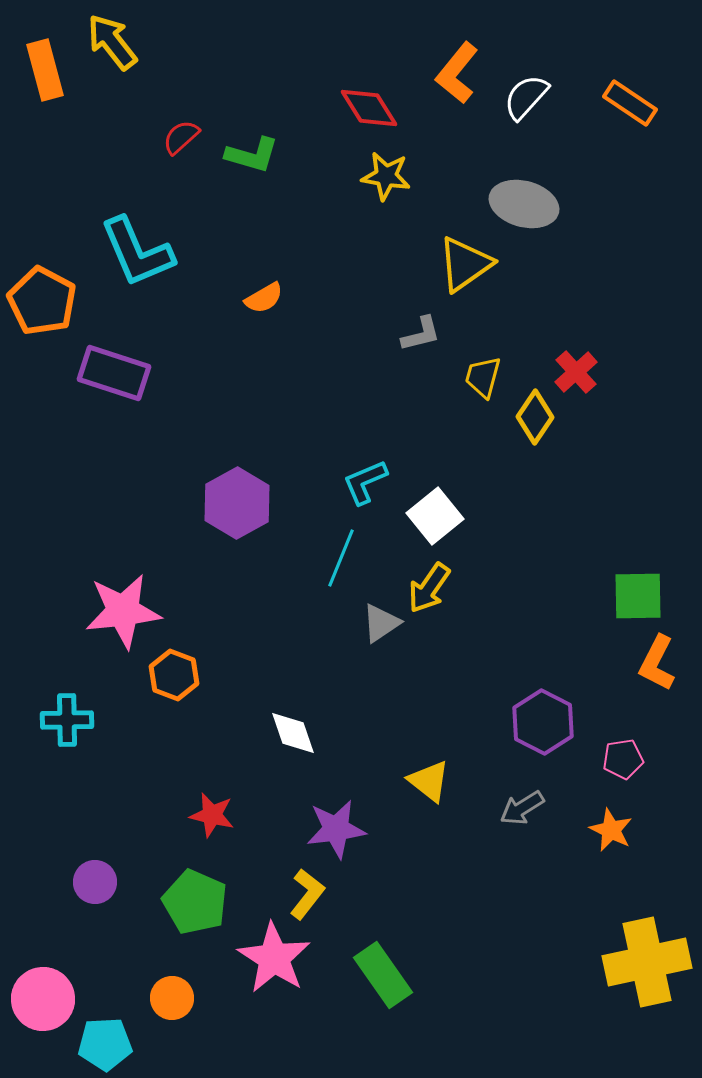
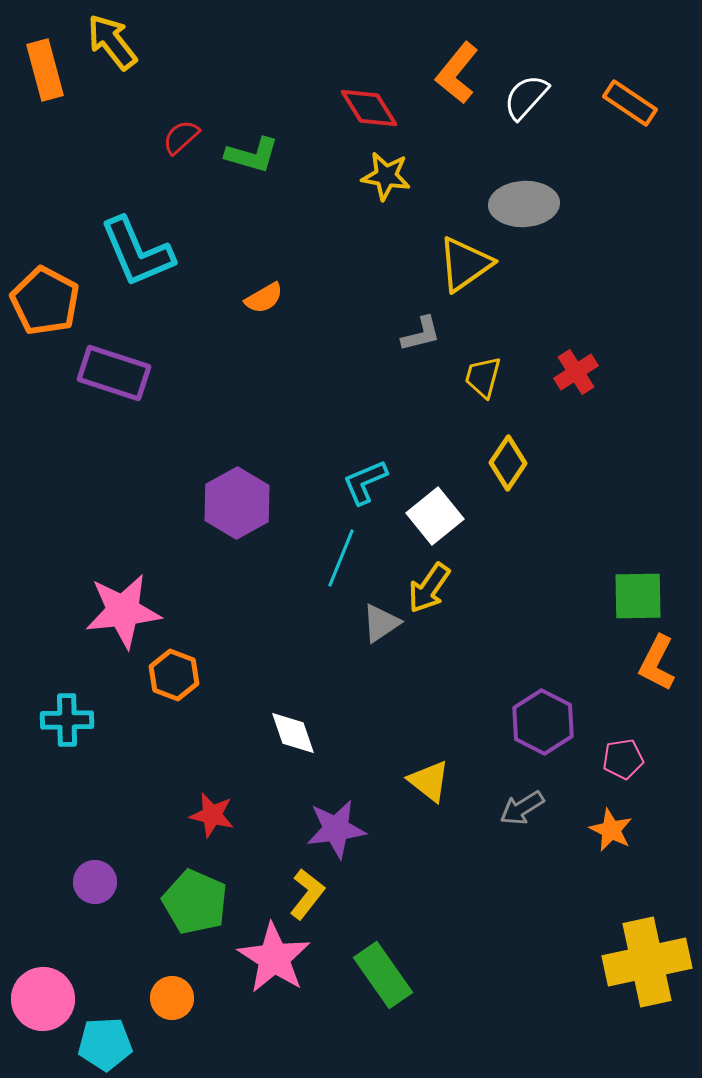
gray ellipse at (524, 204): rotated 18 degrees counterclockwise
orange pentagon at (42, 301): moved 3 px right
red cross at (576, 372): rotated 9 degrees clockwise
yellow diamond at (535, 417): moved 27 px left, 46 px down
